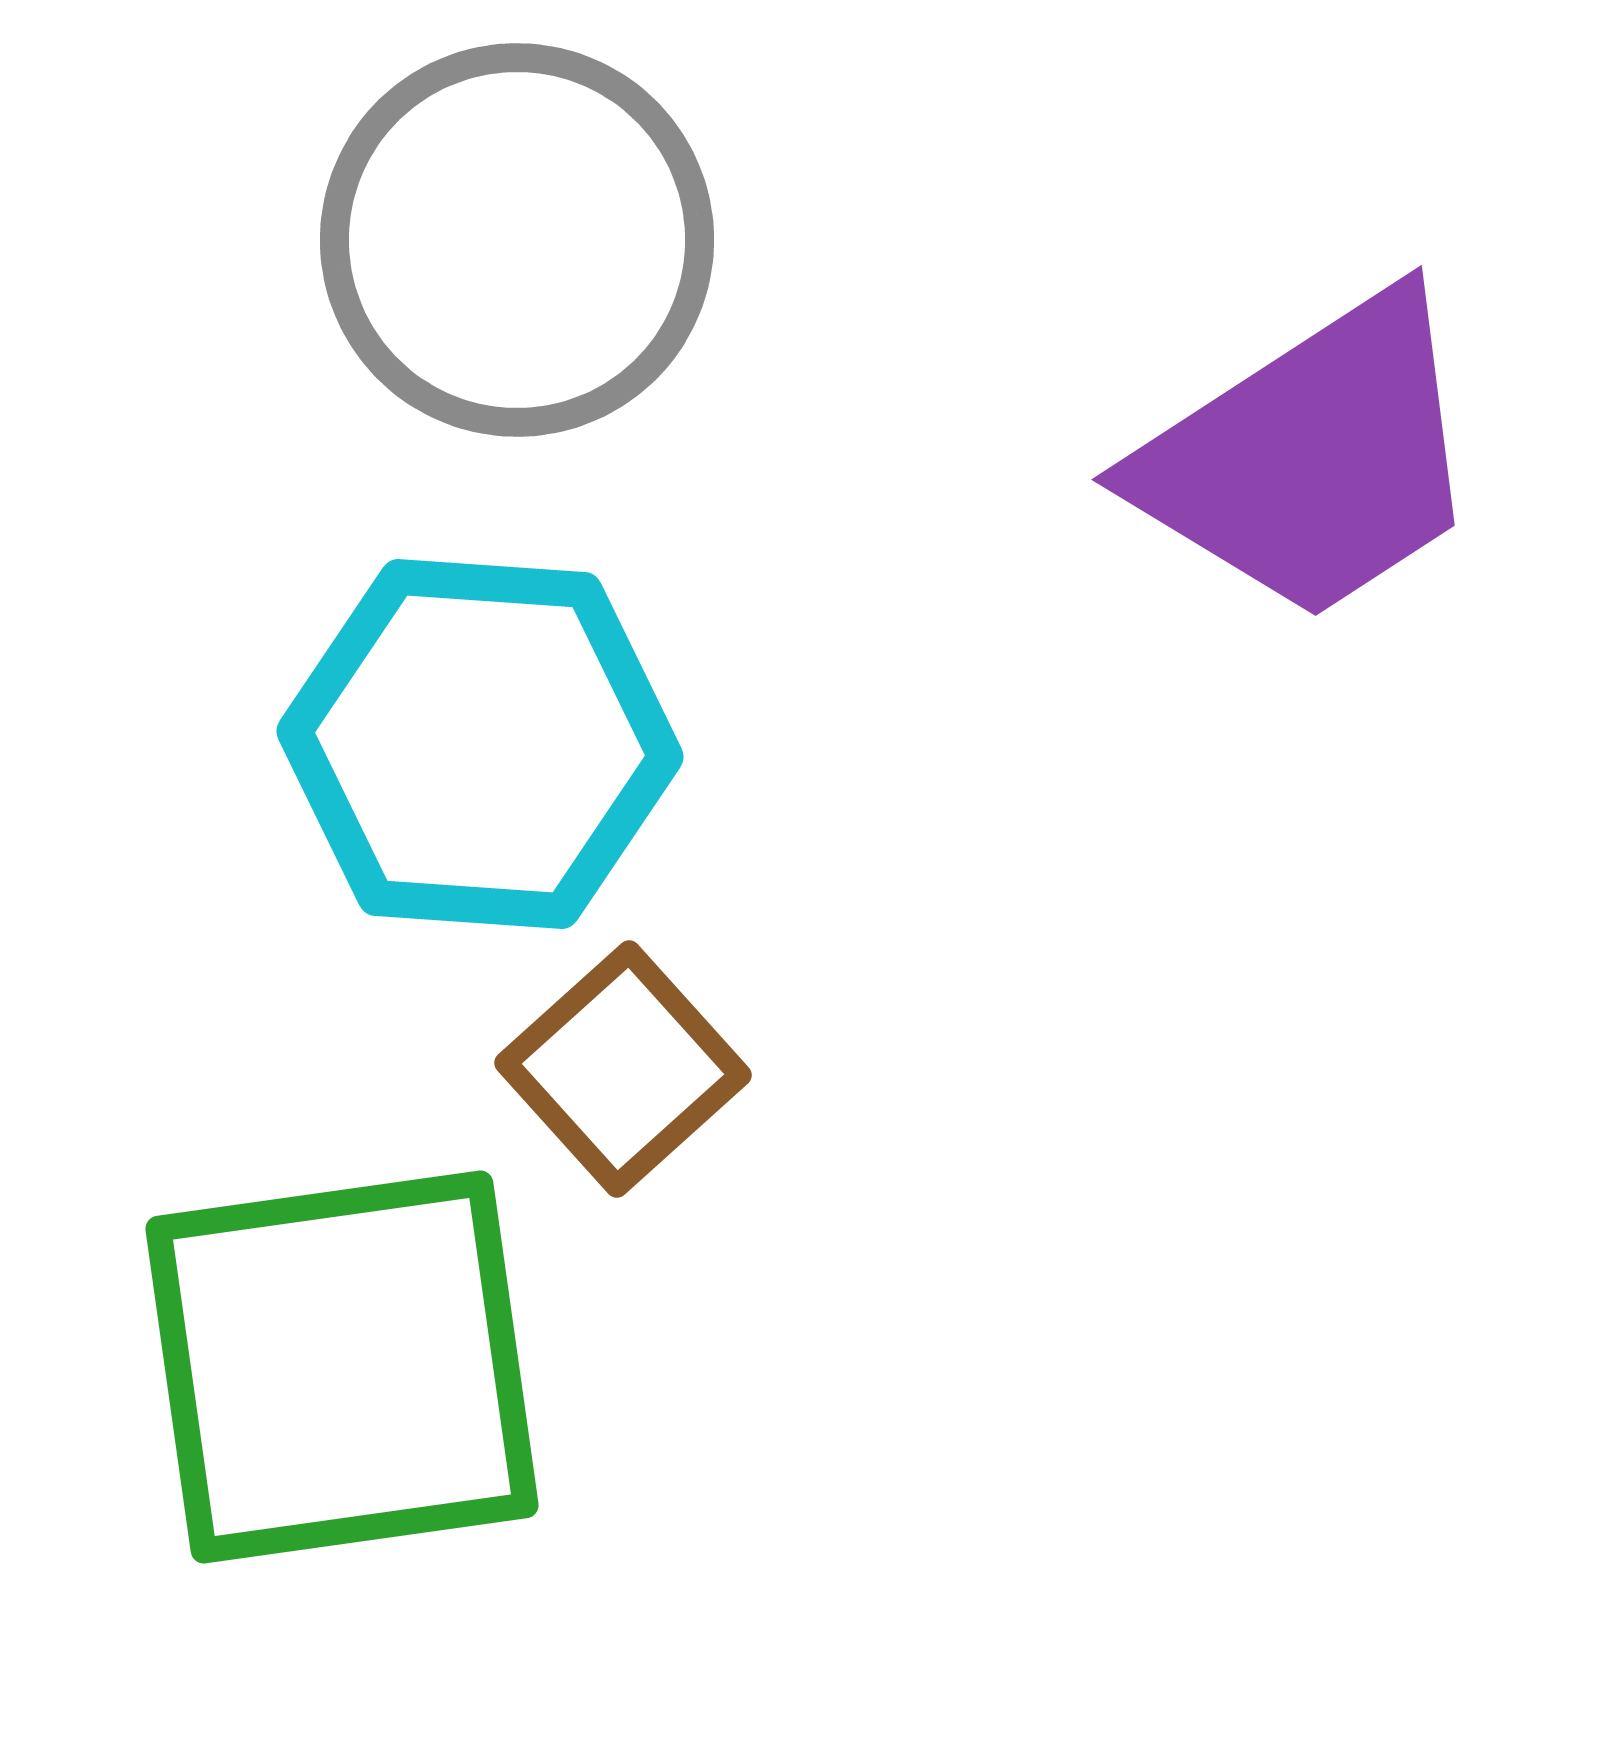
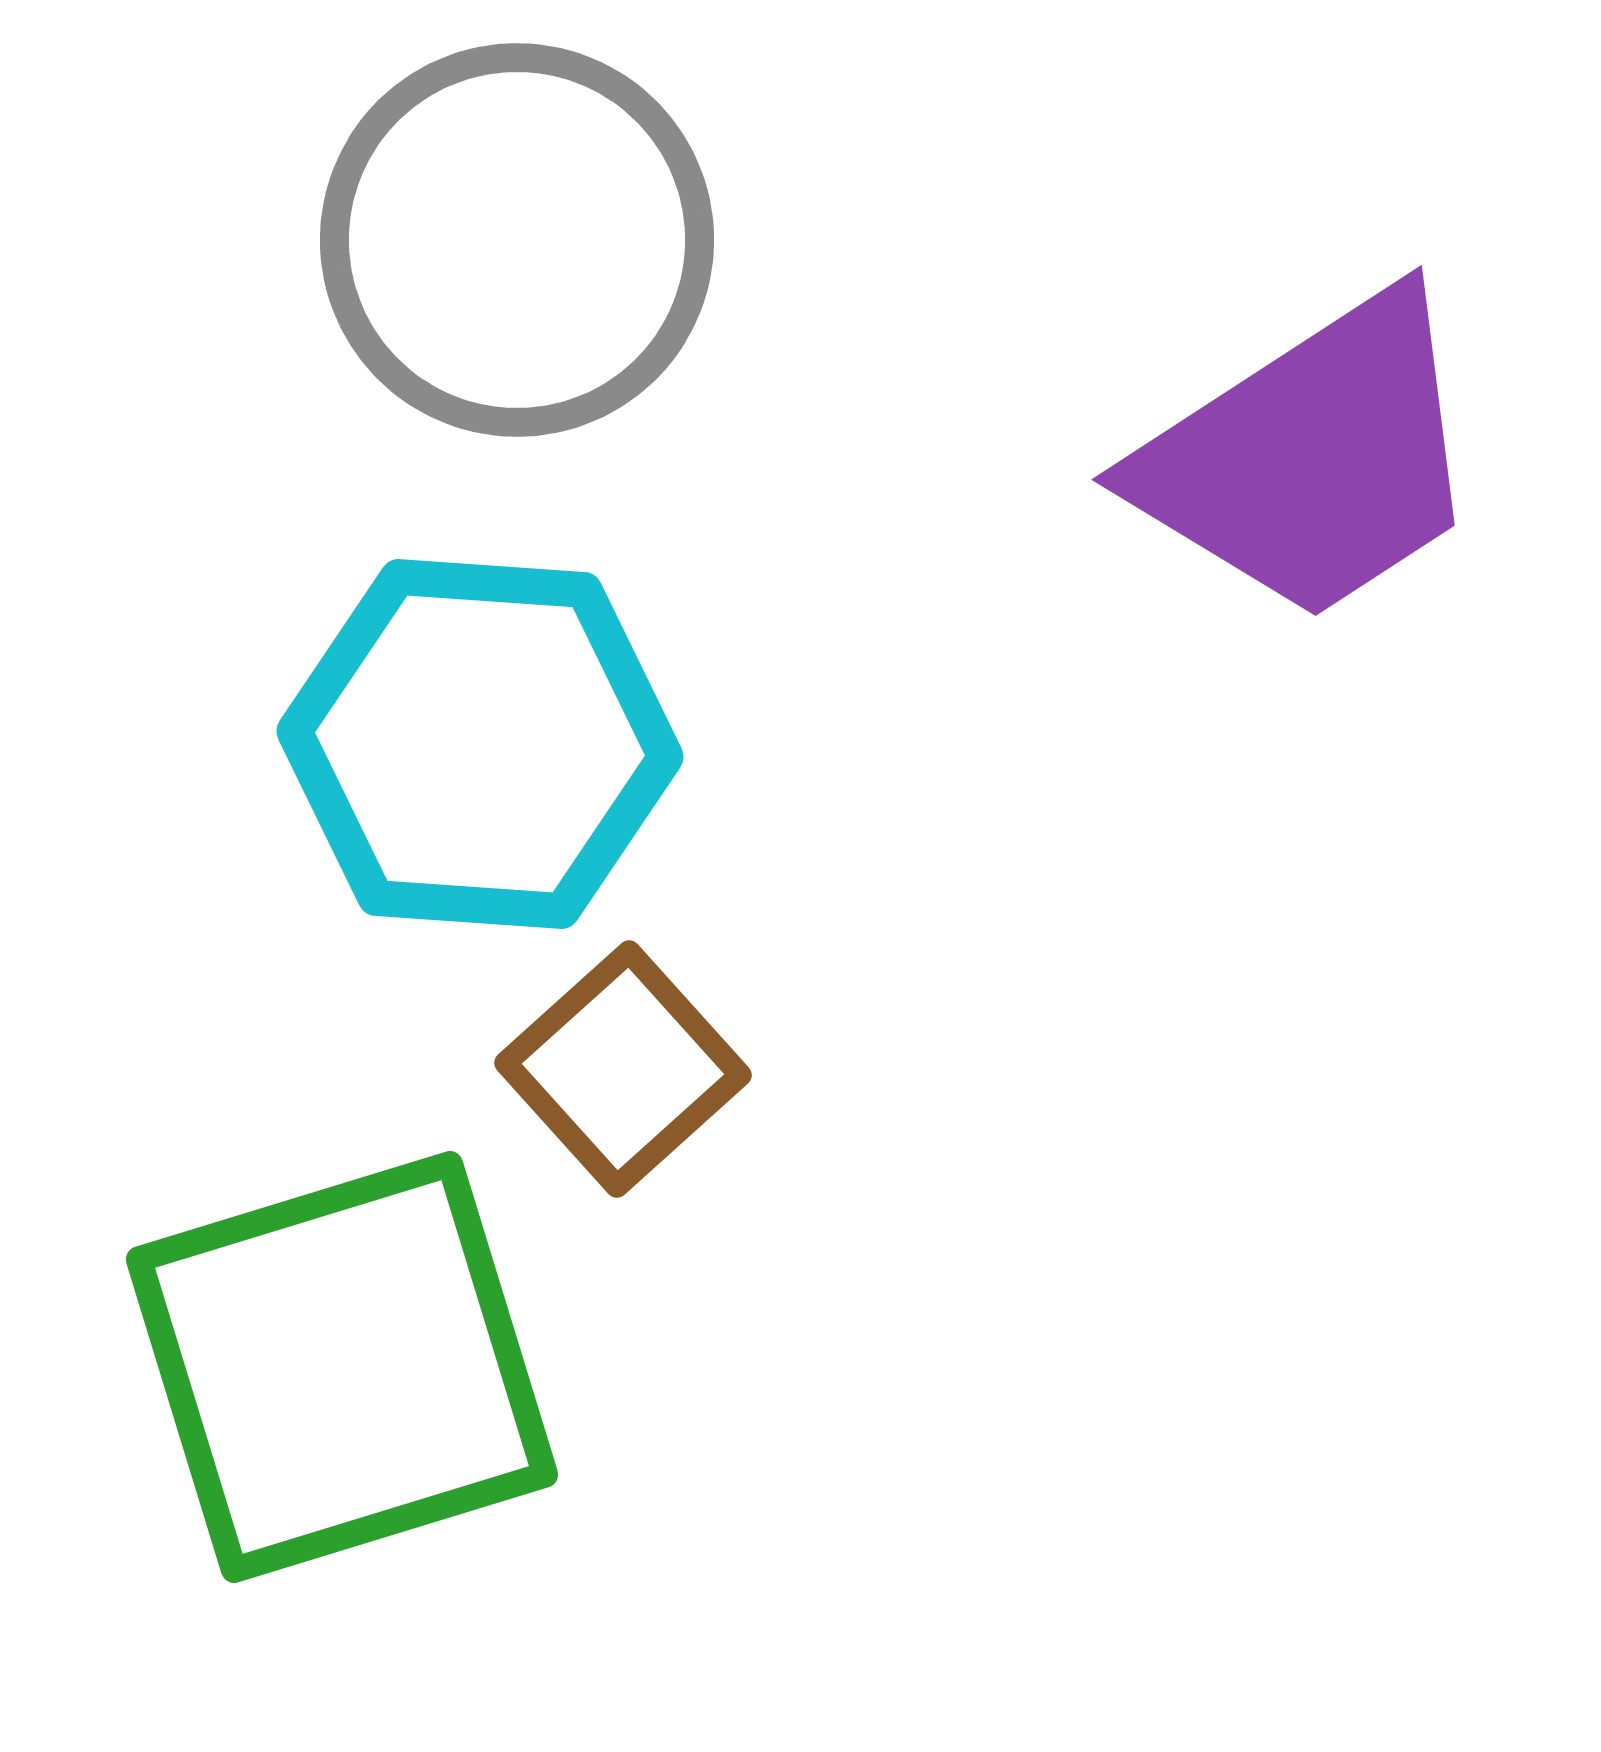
green square: rotated 9 degrees counterclockwise
